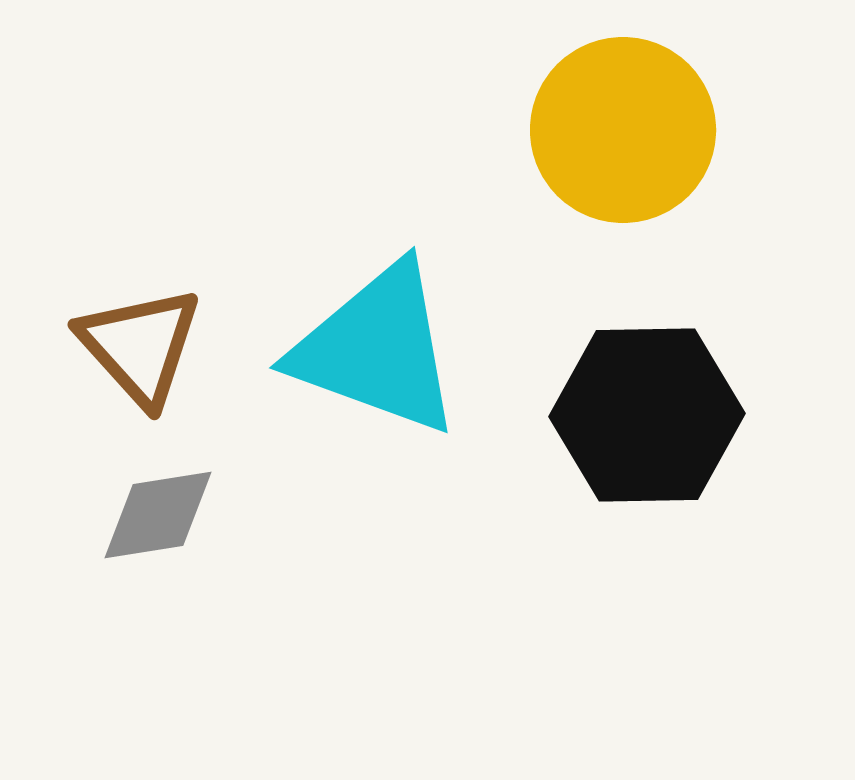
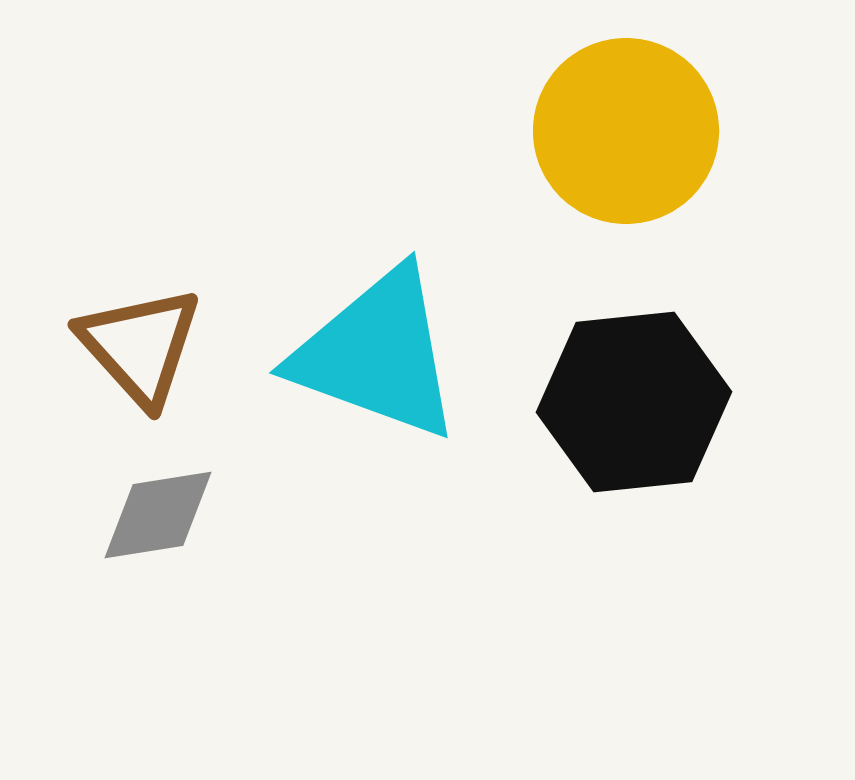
yellow circle: moved 3 px right, 1 px down
cyan triangle: moved 5 px down
black hexagon: moved 13 px left, 13 px up; rotated 5 degrees counterclockwise
